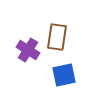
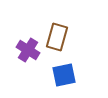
brown rectangle: rotated 8 degrees clockwise
